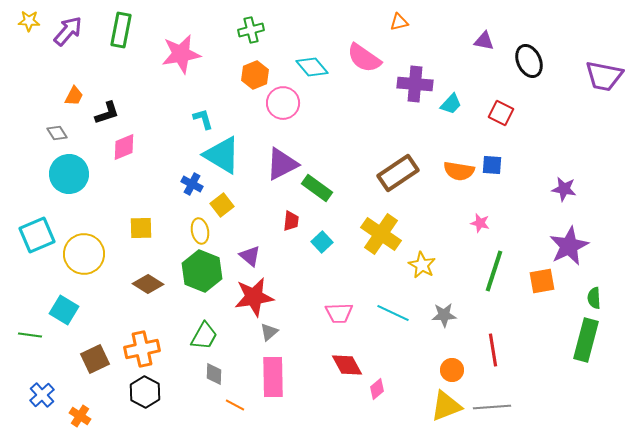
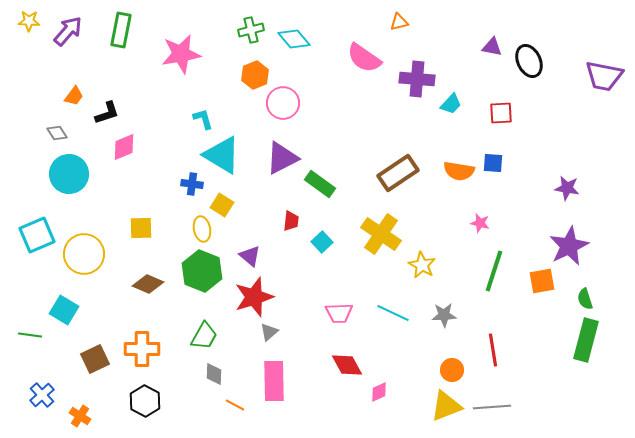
purple triangle at (484, 41): moved 8 px right, 6 px down
cyan diamond at (312, 67): moved 18 px left, 28 px up
purple cross at (415, 84): moved 2 px right, 5 px up
orange trapezoid at (74, 96): rotated 10 degrees clockwise
red square at (501, 113): rotated 30 degrees counterclockwise
purple triangle at (282, 164): moved 6 px up
blue square at (492, 165): moved 1 px right, 2 px up
blue cross at (192, 184): rotated 20 degrees counterclockwise
green rectangle at (317, 188): moved 3 px right, 4 px up
purple star at (564, 189): moved 3 px right, 1 px up
yellow square at (222, 205): rotated 20 degrees counterclockwise
yellow ellipse at (200, 231): moved 2 px right, 2 px up
brown diamond at (148, 284): rotated 8 degrees counterclockwise
red star at (254, 297): rotated 9 degrees counterclockwise
green semicircle at (594, 298): moved 9 px left, 1 px down; rotated 15 degrees counterclockwise
orange cross at (142, 349): rotated 12 degrees clockwise
pink rectangle at (273, 377): moved 1 px right, 4 px down
pink diamond at (377, 389): moved 2 px right, 3 px down; rotated 15 degrees clockwise
black hexagon at (145, 392): moved 9 px down
